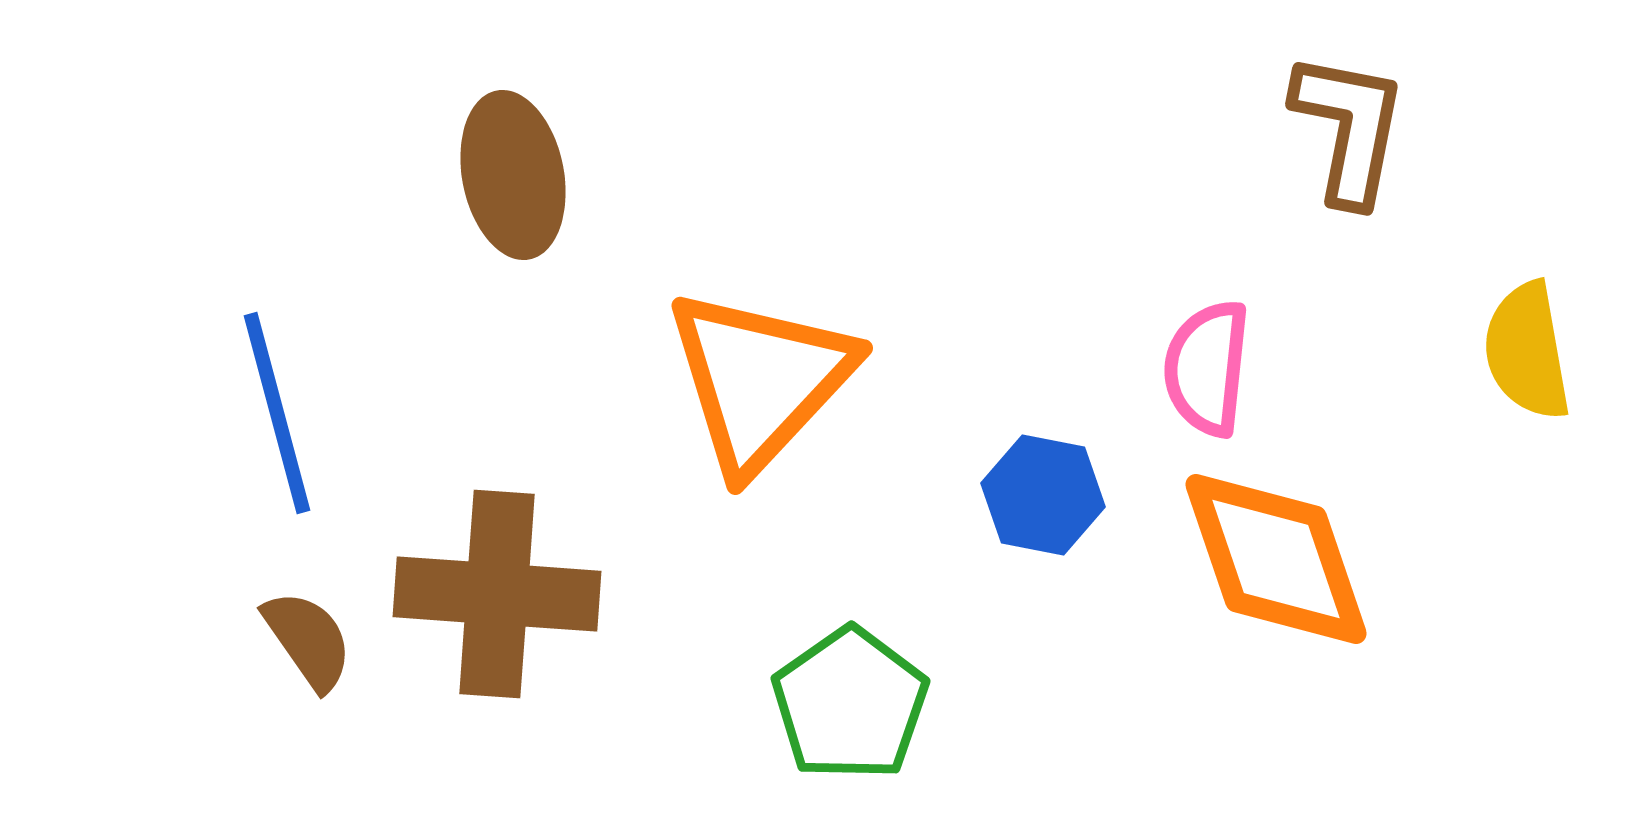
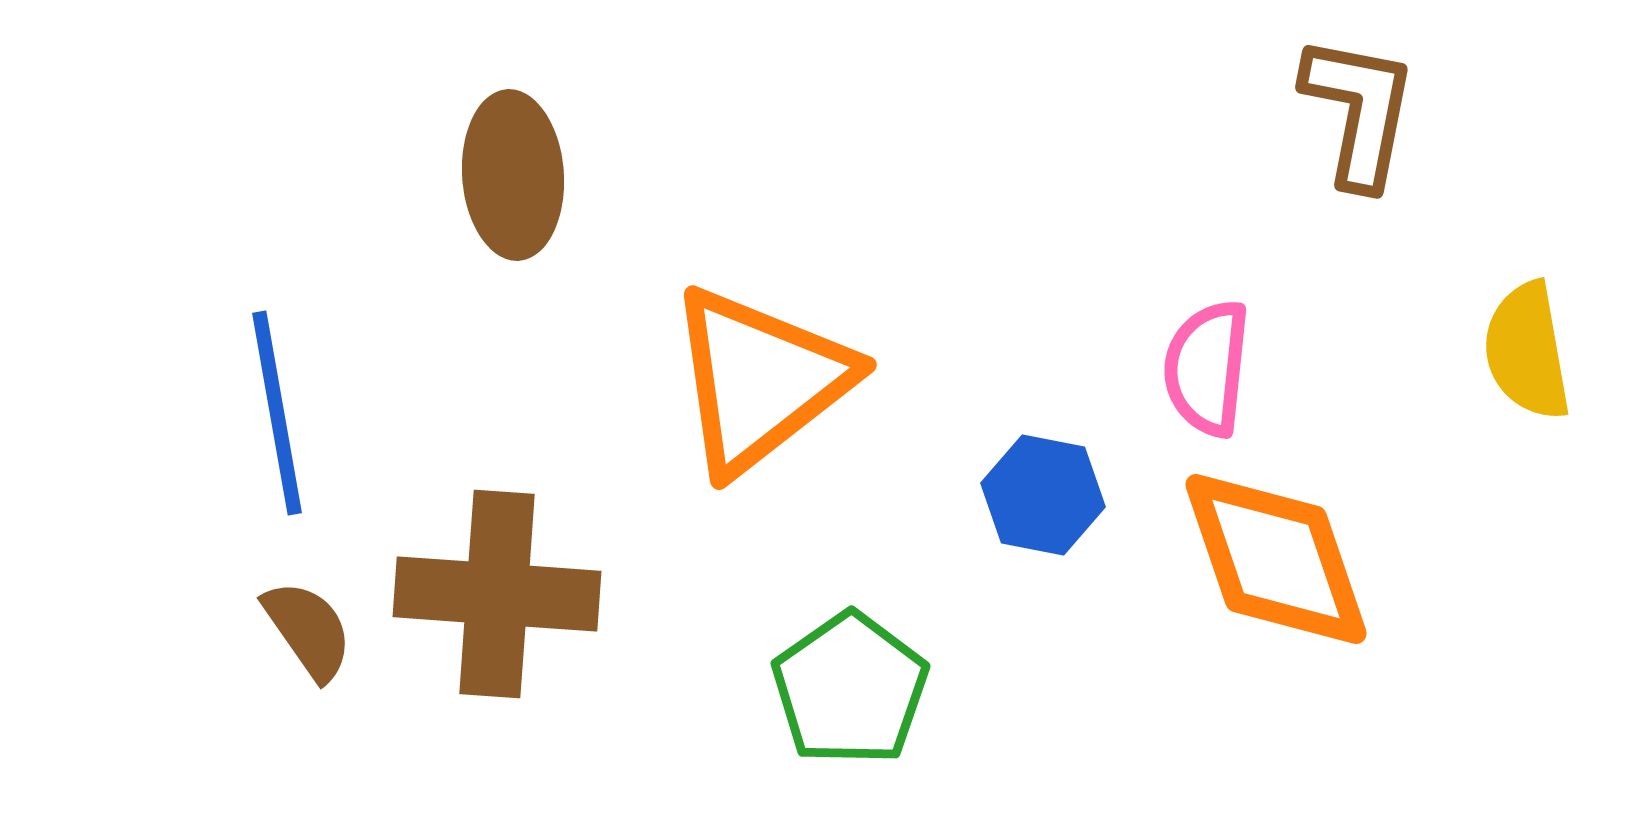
brown L-shape: moved 10 px right, 17 px up
brown ellipse: rotated 7 degrees clockwise
orange triangle: rotated 9 degrees clockwise
blue line: rotated 5 degrees clockwise
brown semicircle: moved 10 px up
green pentagon: moved 15 px up
